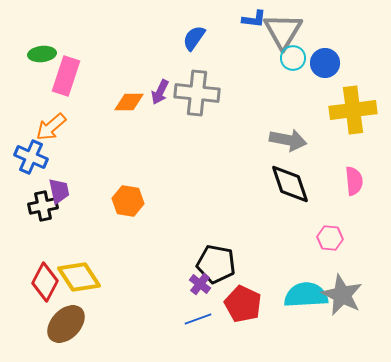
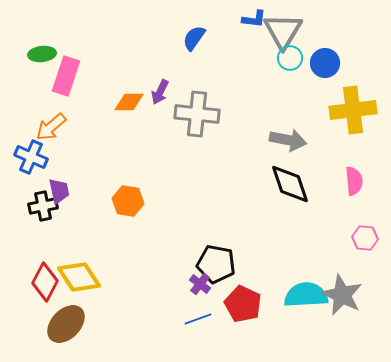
cyan circle: moved 3 px left
gray cross: moved 21 px down
pink hexagon: moved 35 px right
